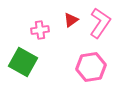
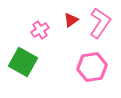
pink cross: rotated 24 degrees counterclockwise
pink hexagon: moved 1 px right
